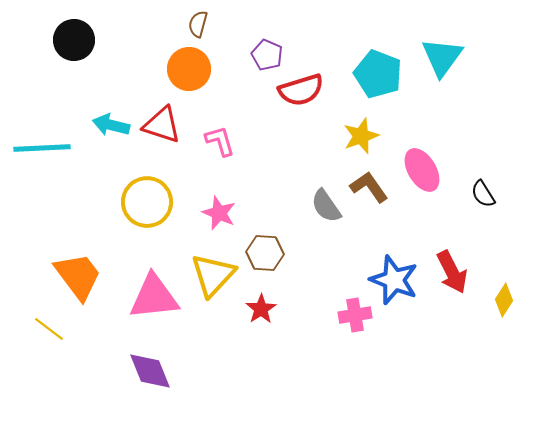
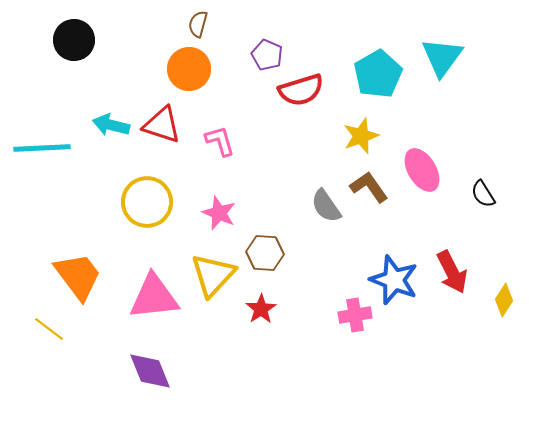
cyan pentagon: rotated 21 degrees clockwise
